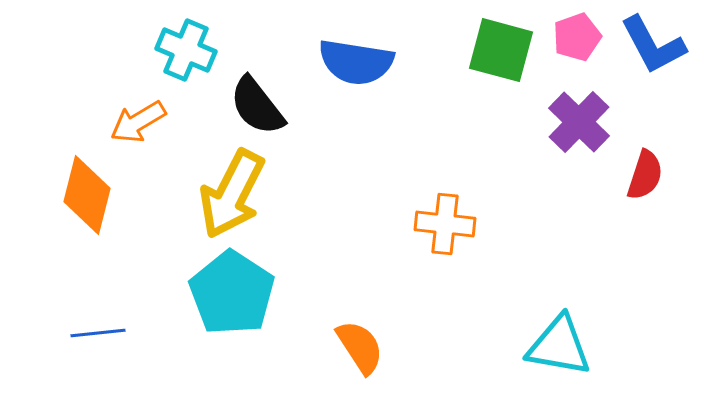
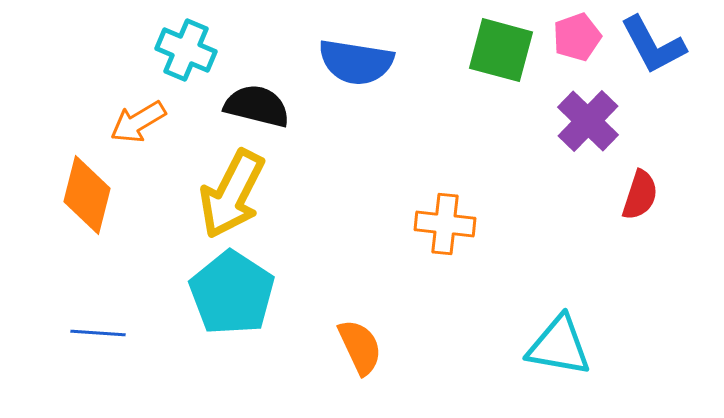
black semicircle: rotated 142 degrees clockwise
purple cross: moved 9 px right, 1 px up
red semicircle: moved 5 px left, 20 px down
blue line: rotated 10 degrees clockwise
orange semicircle: rotated 8 degrees clockwise
